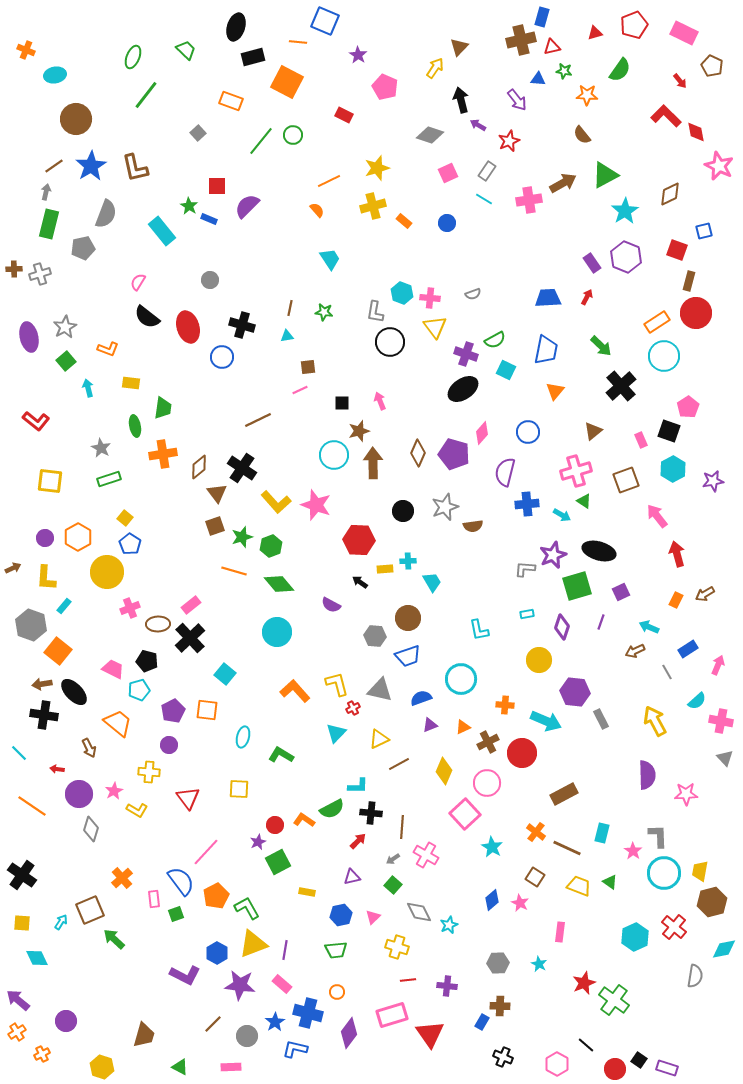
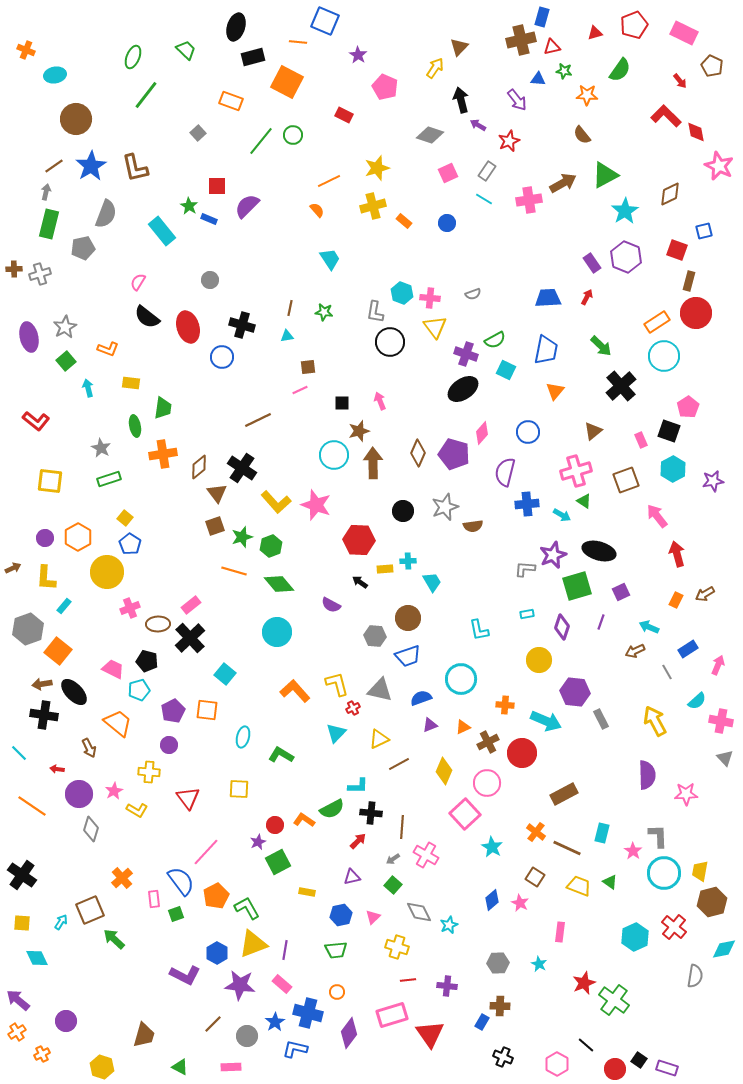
gray hexagon at (31, 625): moved 3 px left, 4 px down; rotated 20 degrees clockwise
